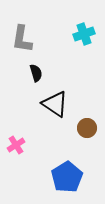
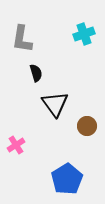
black triangle: rotated 20 degrees clockwise
brown circle: moved 2 px up
blue pentagon: moved 2 px down
